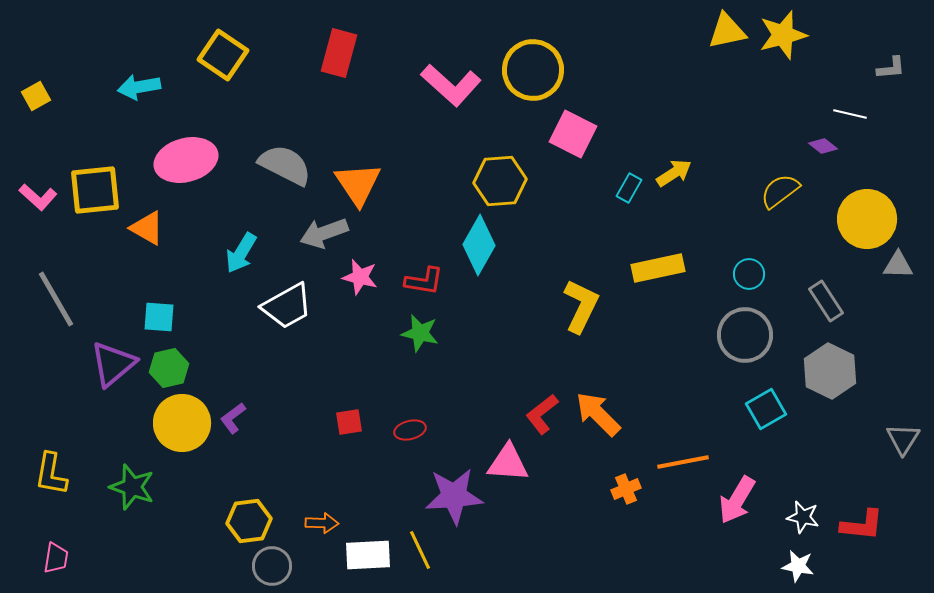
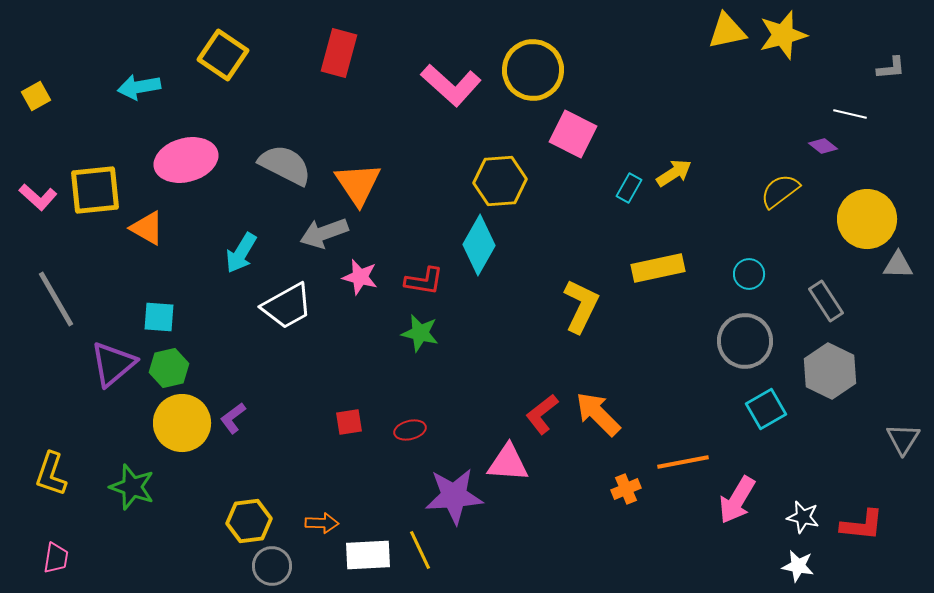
gray circle at (745, 335): moved 6 px down
yellow L-shape at (51, 474): rotated 9 degrees clockwise
